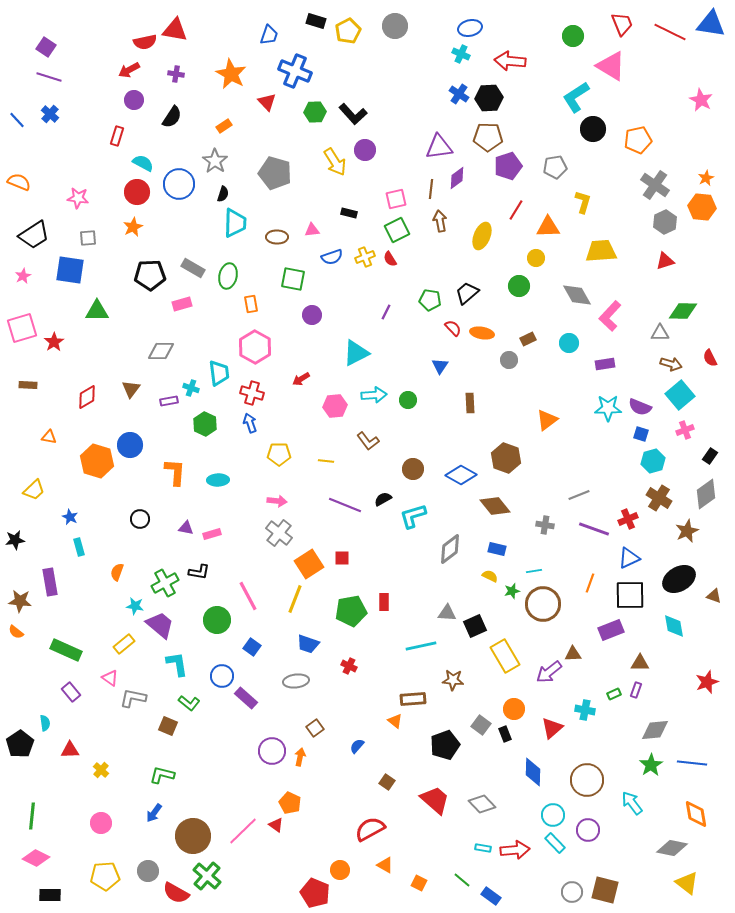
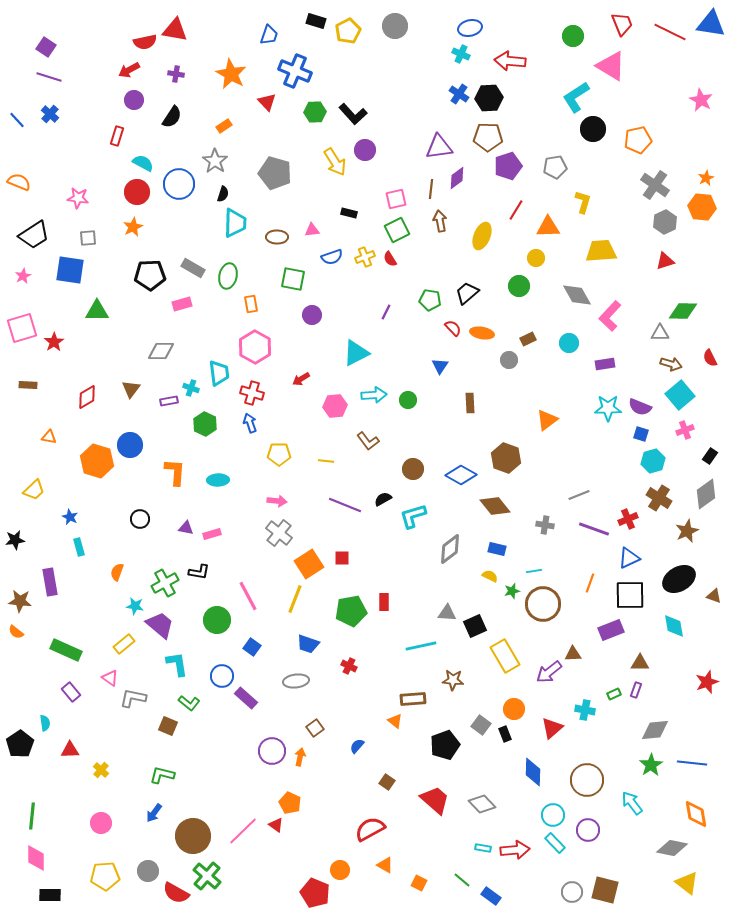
pink diamond at (36, 858): rotated 64 degrees clockwise
